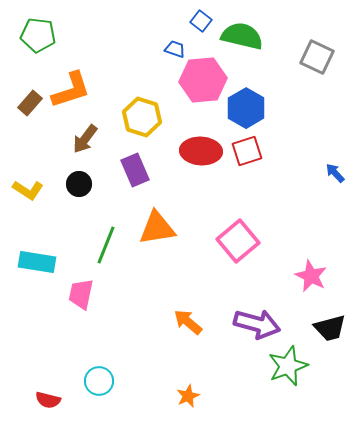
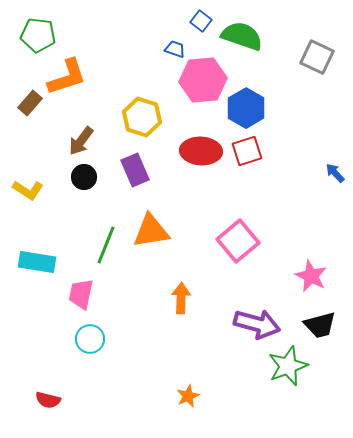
green semicircle: rotated 6 degrees clockwise
orange L-shape: moved 4 px left, 13 px up
brown arrow: moved 4 px left, 2 px down
black circle: moved 5 px right, 7 px up
orange triangle: moved 6 px left, 3 px down
orange arrow: moved 7 px left, 24 px up; rotated 52 degrees clockwise
black trapezoid: moved 10 px left, 3 px up
cyan circle: moved 9 px left, 42 px up
